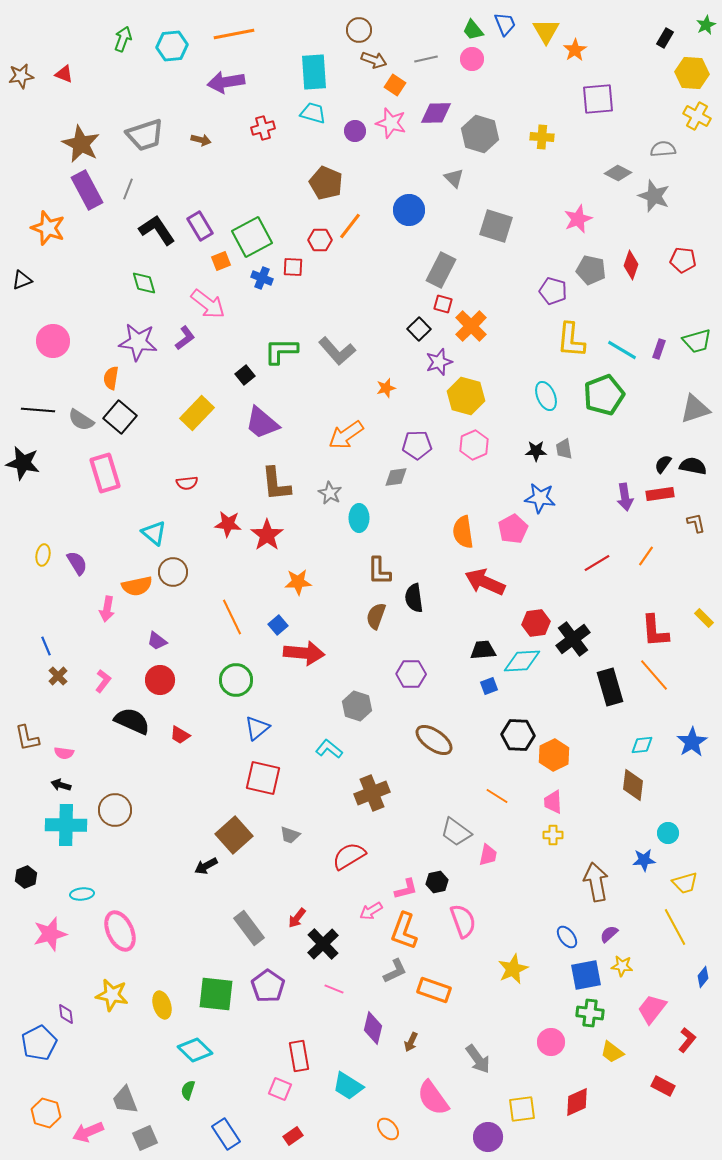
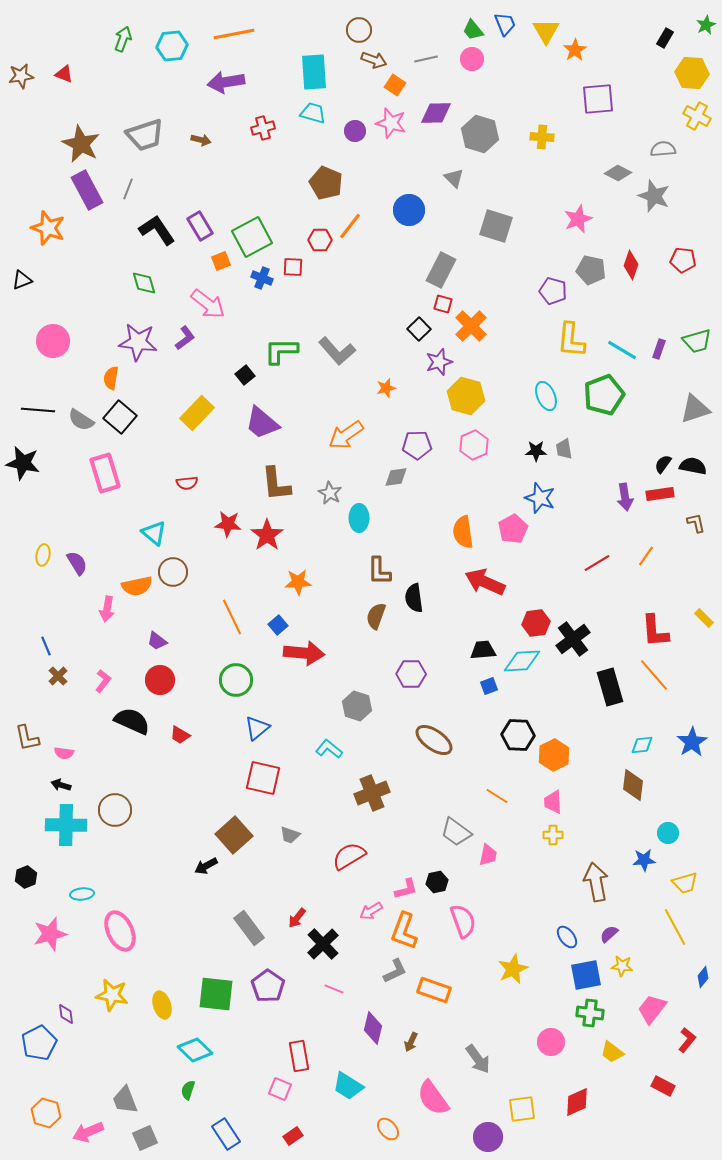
blue star at (540, 498): rotated 12 degrees clockwise
